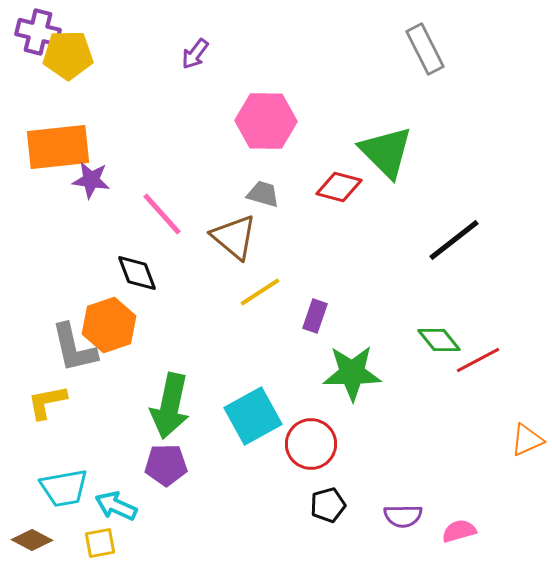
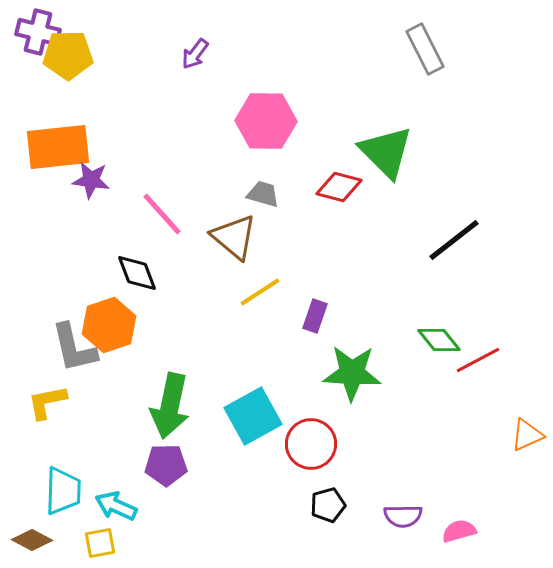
green star: rotated 4 degrees clockwise
orange triangle: moved 5 px up
cyan trapezoid: moved 1 px left, 3 px down; rotated 78 degrees counterclockwise
